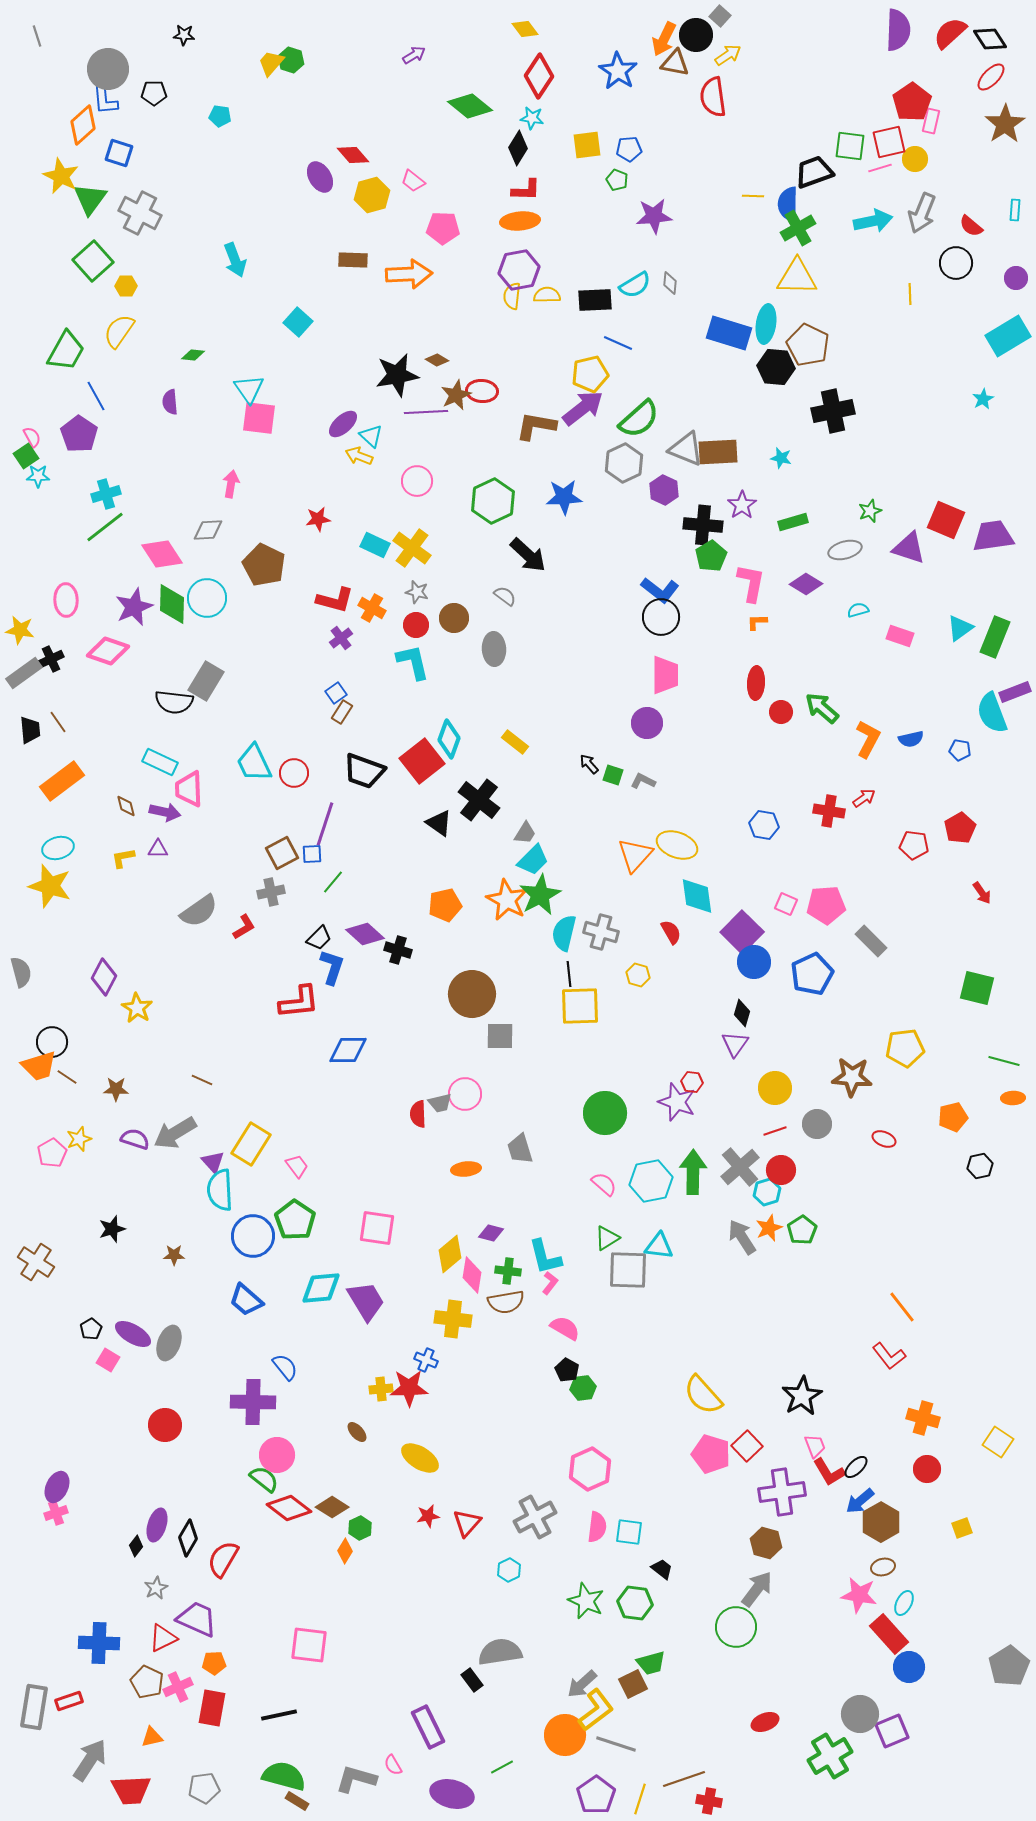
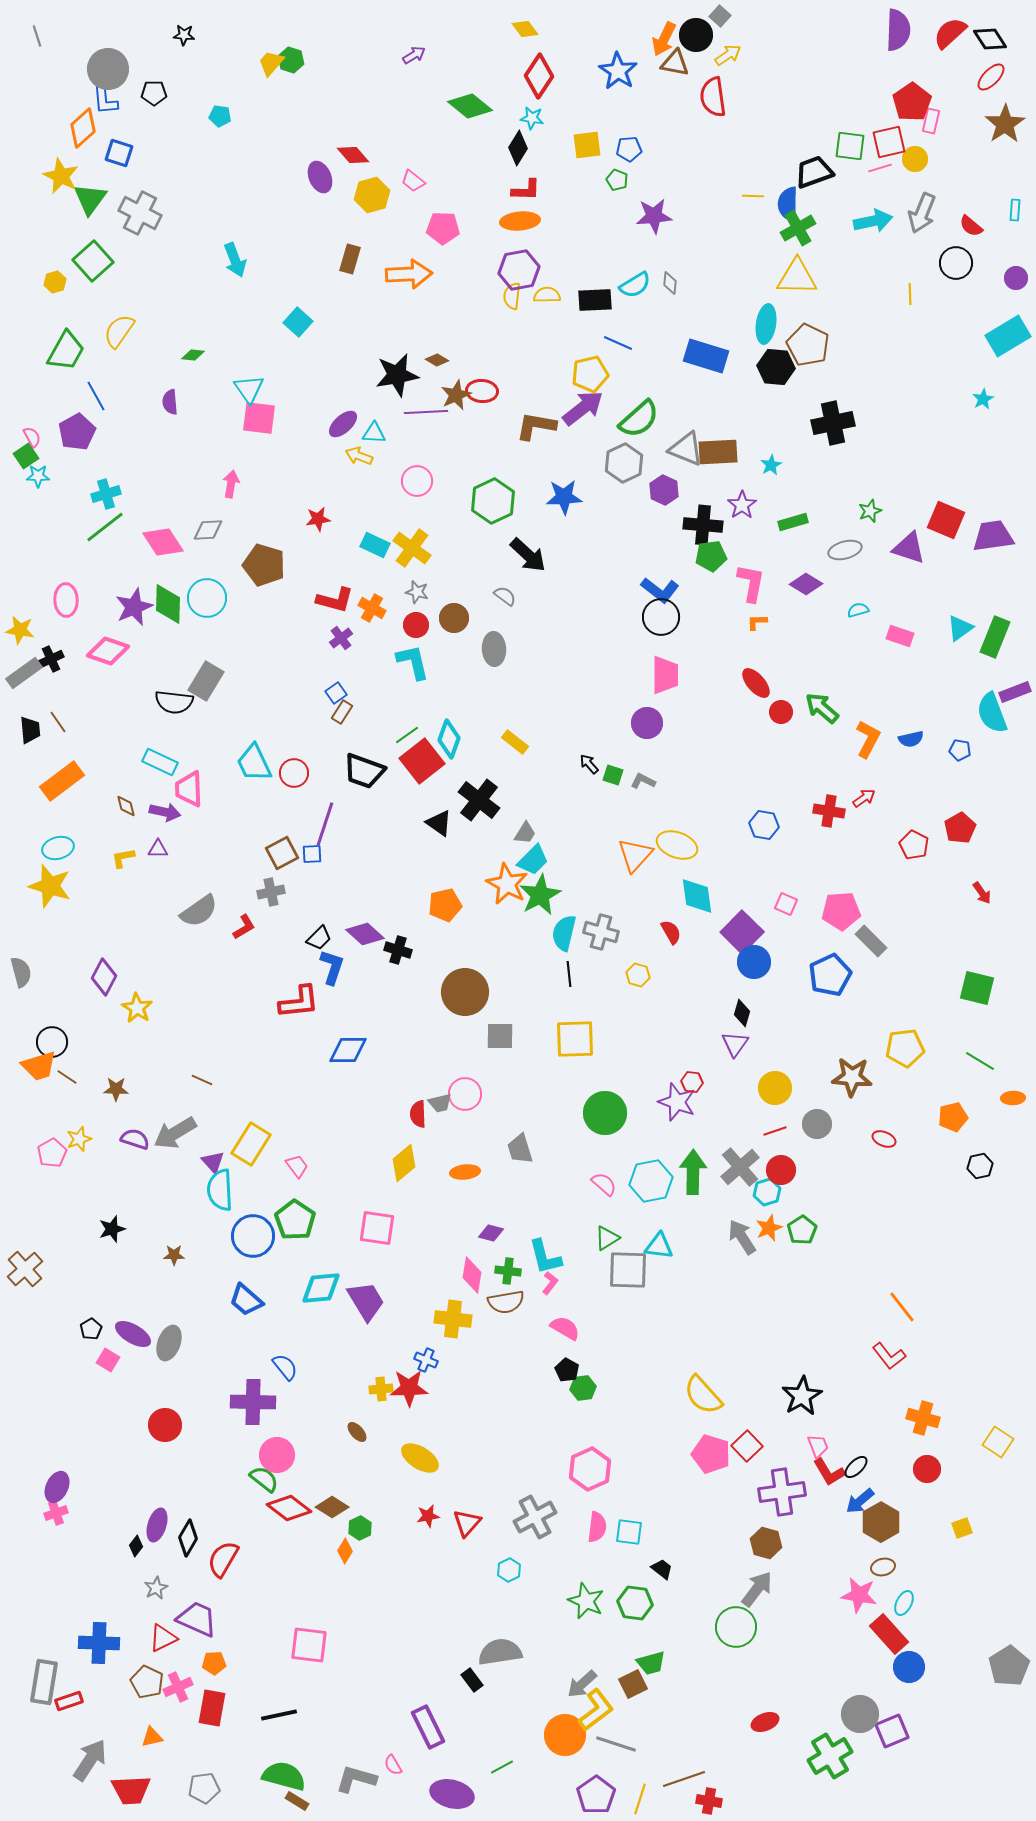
orange diamond at (83, 125): moved 3 px down
purple ellipse at (320, 177): rotated 8 degrees clockwise
brown rectangle at (353, 260): moved 3 px left, 1 px up; rotated 76 degrees counterclockwise
yellow hexagon at (126, 286): moved 71 px left, 4 px up; rotated 15 degrees counterclockwise
blue rectangle at (729, 333): moved 23 px left, 23 px down
black cross at (833, 411): moved 12 px down
purple pentagon at (79, 434): moved 2 px left, 2 px up; rotated 9 degrees clockwise
cyan triangle at (371, 436): moved 3 px right, 3 px up; rotated 40 degrees counterclockwise
cyan star at (781, 458): moved 10 px left, 7 px down; rotated 30 degrees clockwise
pink diamond at (162, 554): moved 1 px right, 12 px up
green pentagon at (711, 556): rotated 24 degrees clockwise
brown pentagon at (264, 565): rotated 9 degrees counterclockwise
green diamond at (172, 604): moved 4 px left
red ellipse at (756, 683): rotated 44 degrees counterclockwise
red pentagon at (914, 845): rotated 20 degrees clockwise
green line at (333, 882): moved 74 px right, 147 px up; rotated 15 degrees clockwise
orange star at (507, 900): moved 16 px up
pink pentagon at (826, 905): moved 15 px right, 6 px down
blue pentagon at (812, 974): moved 18 px right, 1 px down
brown circle at (472, 994): moved 7 px left, 2 px up
yellow square at (580, 1006): moved 5 px left, 33 px down
green line at (1004, 1061): moved 24 px left; rotated 16 degrees clockwise
orange ellipse at (466, 1169): moved 1 px left, 3 px down
yellow diamond at (450, 1254): moved 46 px left, 91 px up
brown cross at (36, 1262): moved 11 px left, 7 px down; rotated 15 degrees clockwise
pink trapezoid at (815, 1446): moved 3 px right
gray rectangle at (34, 1707): moved 10 px right, 25 px up
